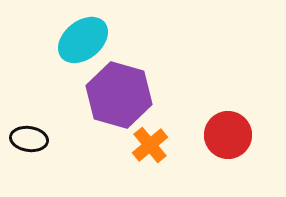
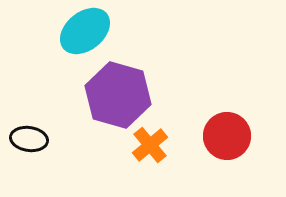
cyan ellipse: moved 2 px right, 9 px up
purple hexagon: moved 1 px left
red circle: moved 1 px left, 1 px down
